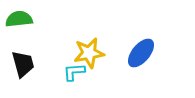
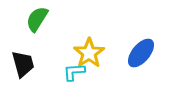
green semicircle: moved 18 px right; rotated 52 degrees counterclockwise
yellow star: rotated 24 degrees counterclockwise
